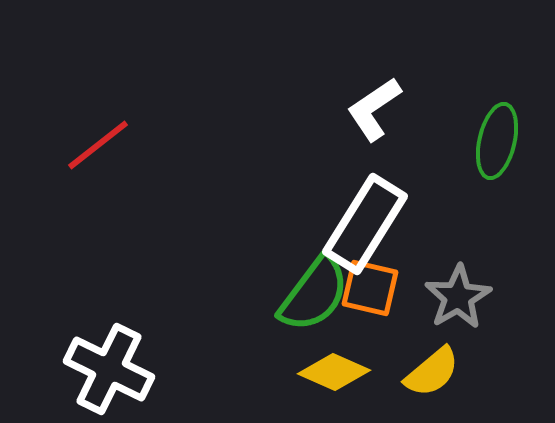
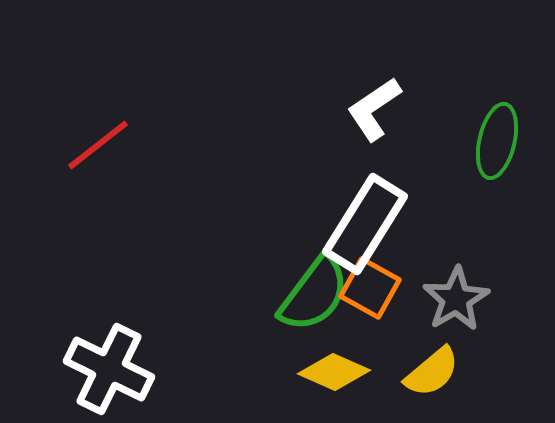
orange square: rotated 16 degrees clockwise
gray star: moved 2 px left, 2 px down
